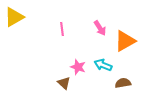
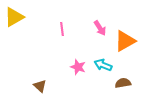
brown triangle: moved 24 px left, 3 px down
